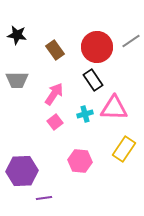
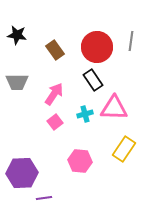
gray line: rotated 48 degrees counterclockwise
gray trapezoid: moved 2 px down
purple hexagon: moved 2 px down
